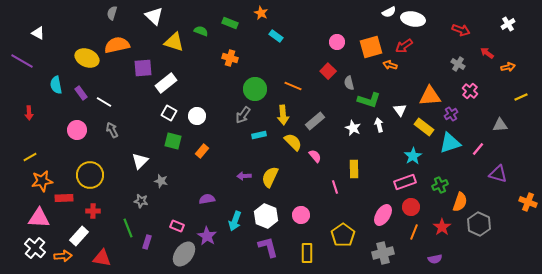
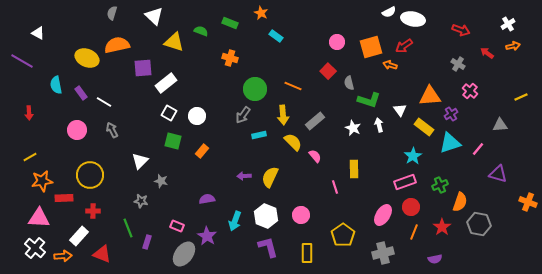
orange arrow at (508, 67): moved 5 px right, 21 px up
gray hexagon at (479, 224): rotated 15 degrees counterclockwise
red triangle at (102, 258): moved 4 px up; rotated 12 degrees clockwise
